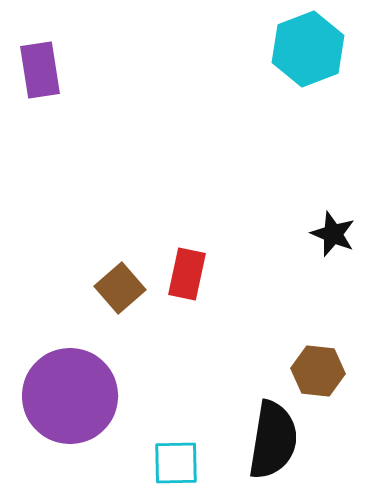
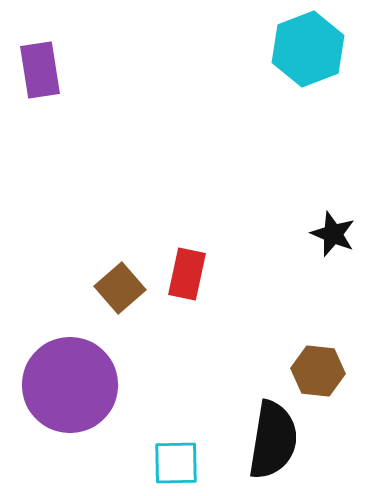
purple circle: moved 11 px up
